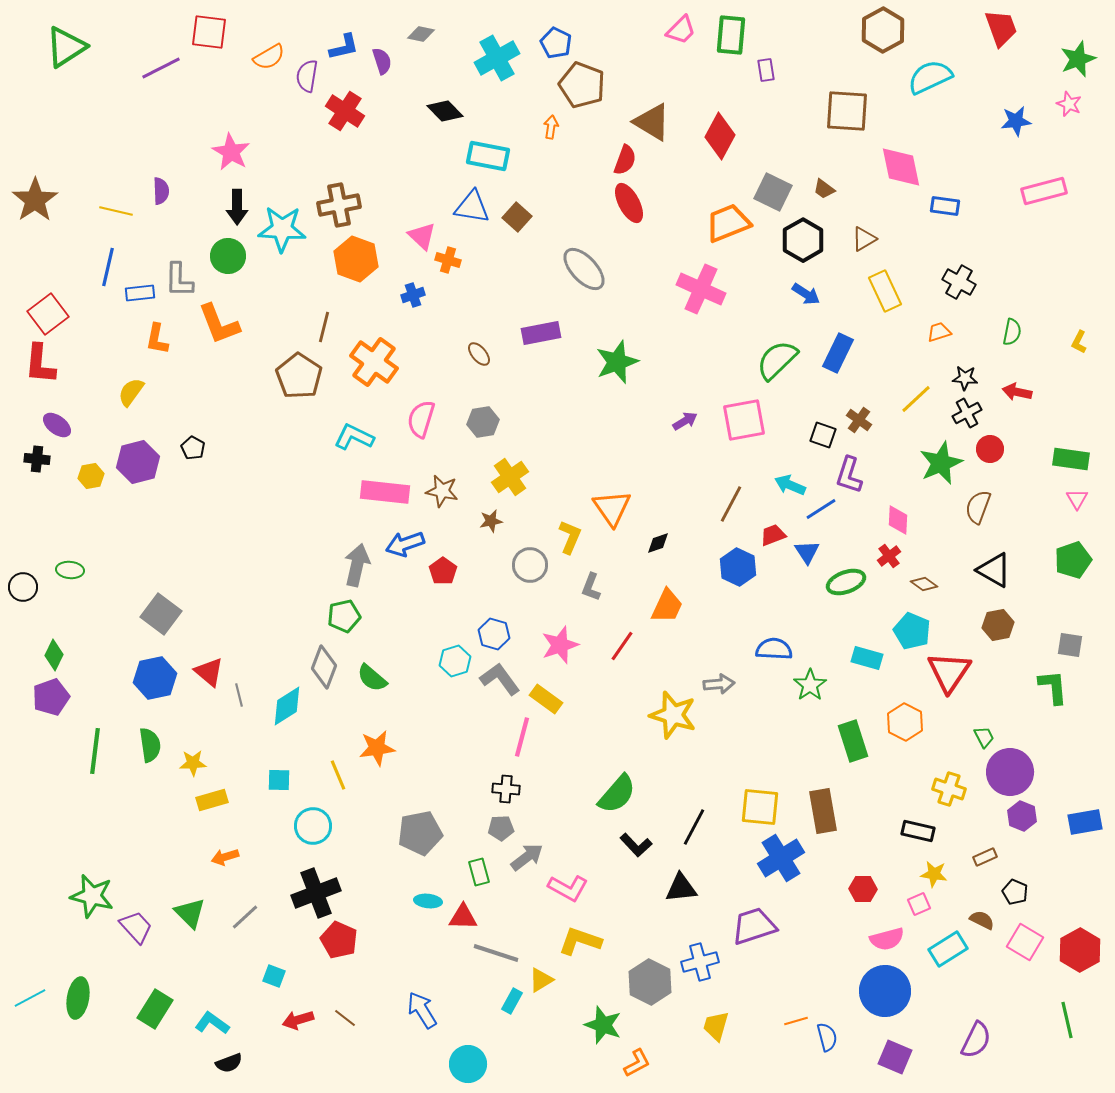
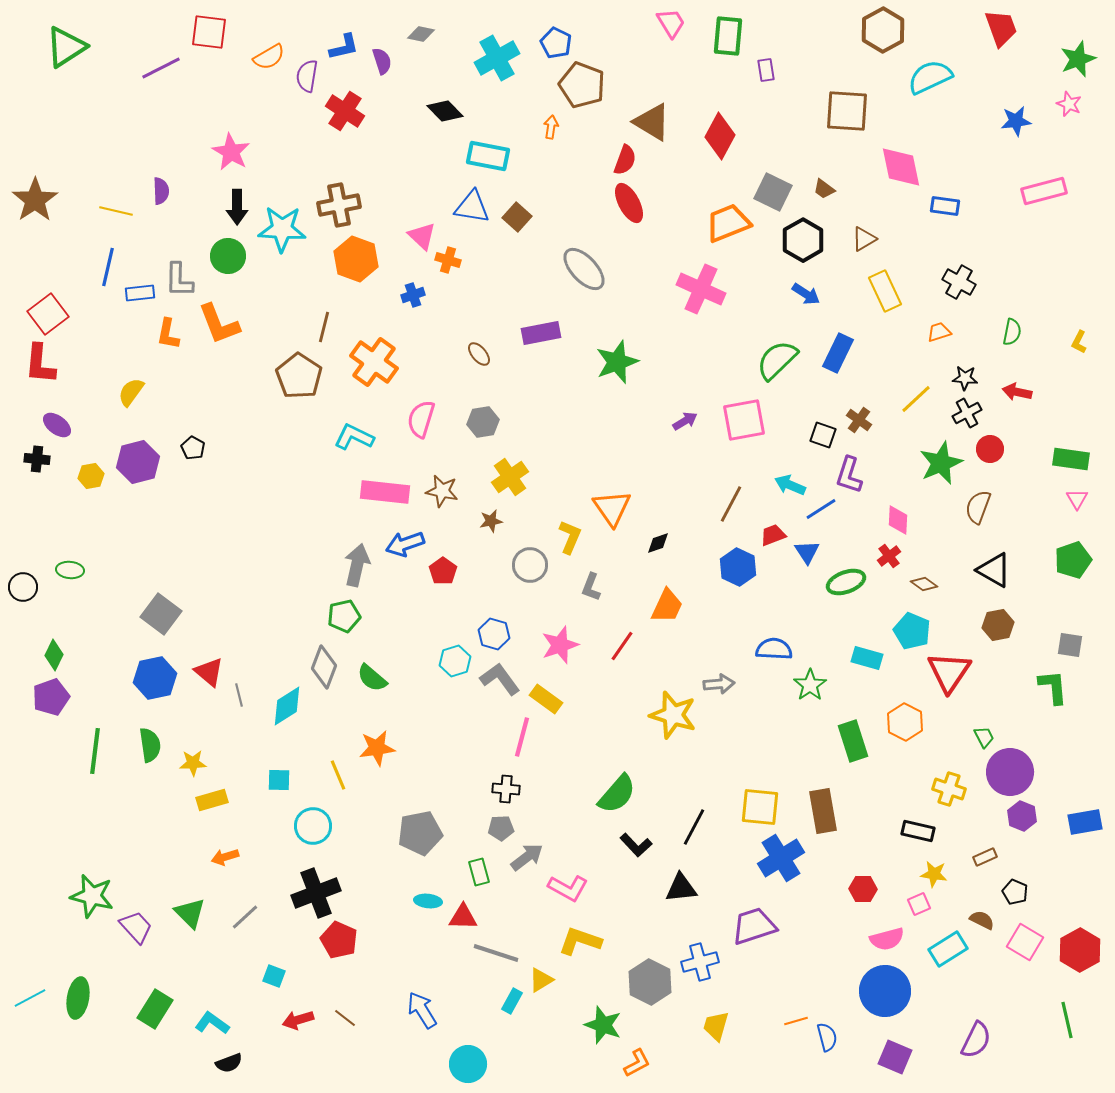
pink trapezoid at (681, 30): moved 10 px left, 7 px up; rotated 76 degrees counterclockwise
green rectangle at (731, 35): moved 3 px left, 1 px down
orange L-shape at (157, 339): moved 11 px right, 5 px up
